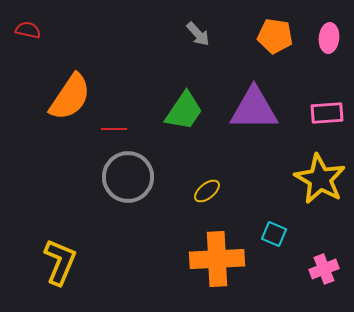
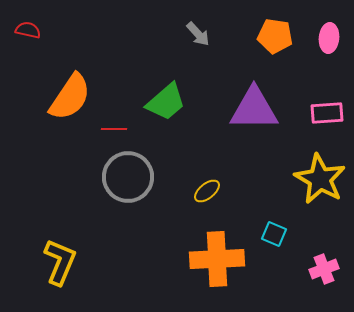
green trapezoid: moved 18 px left, 9 px up; rotated 15 degrees clockwise
